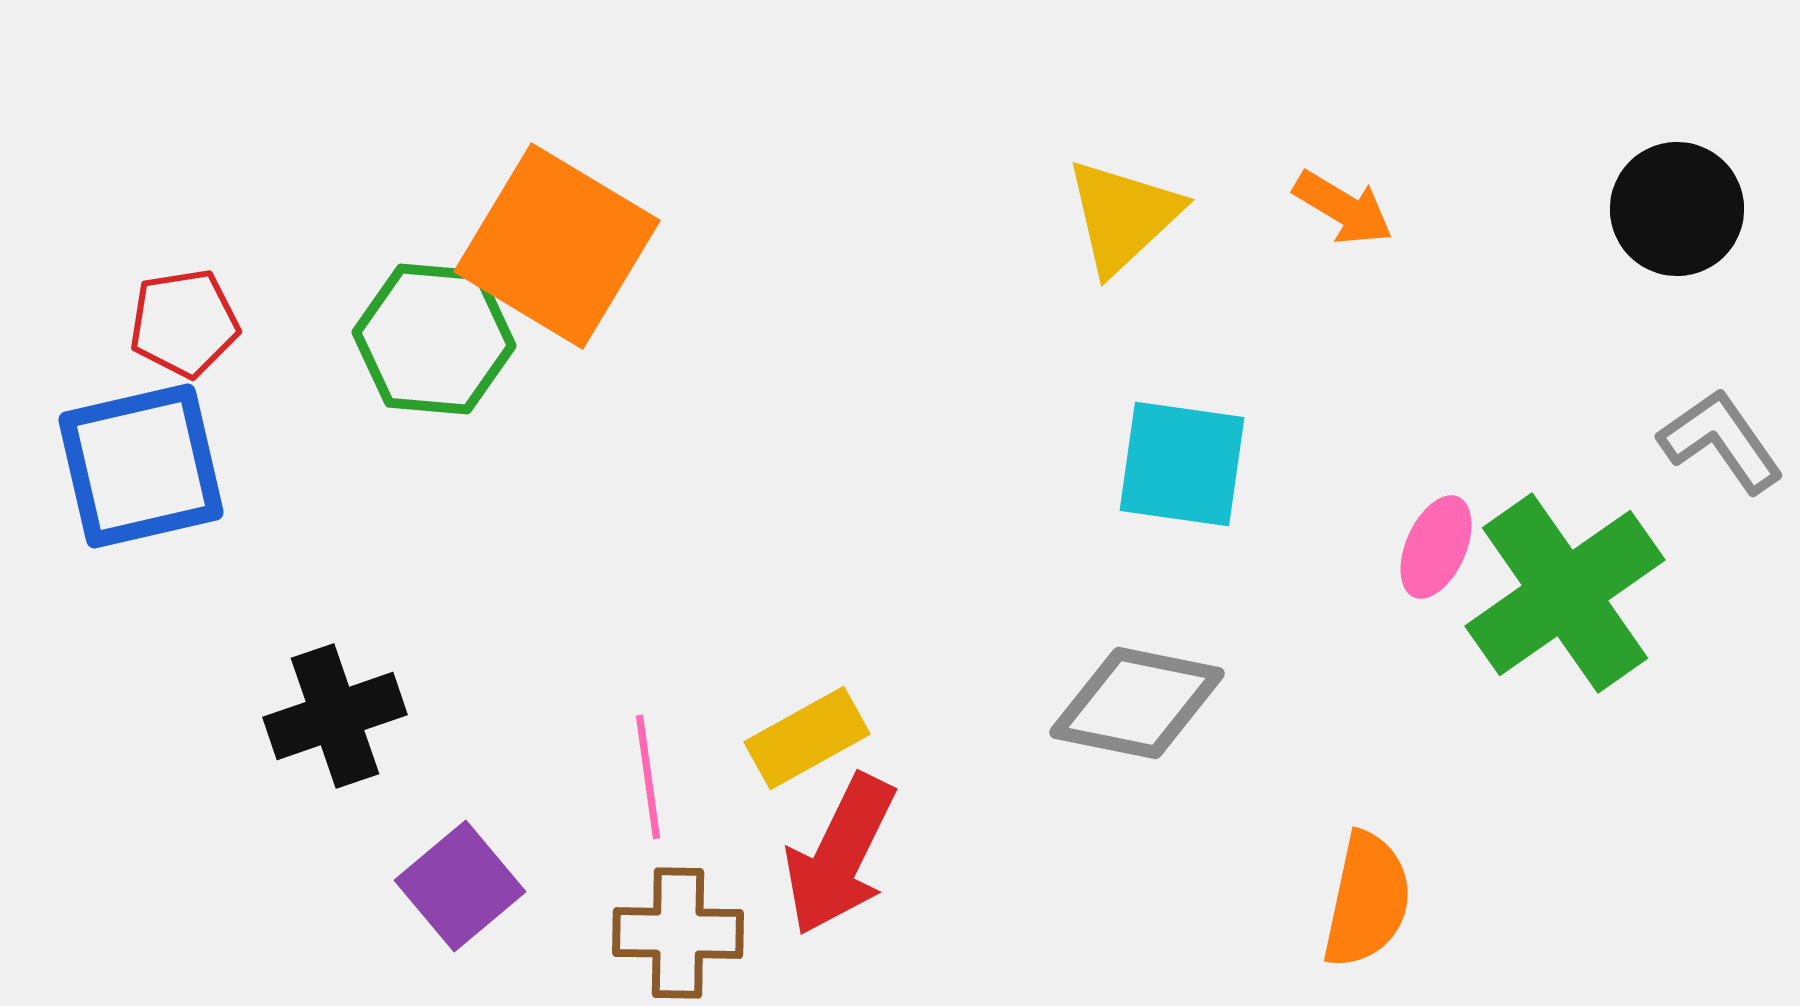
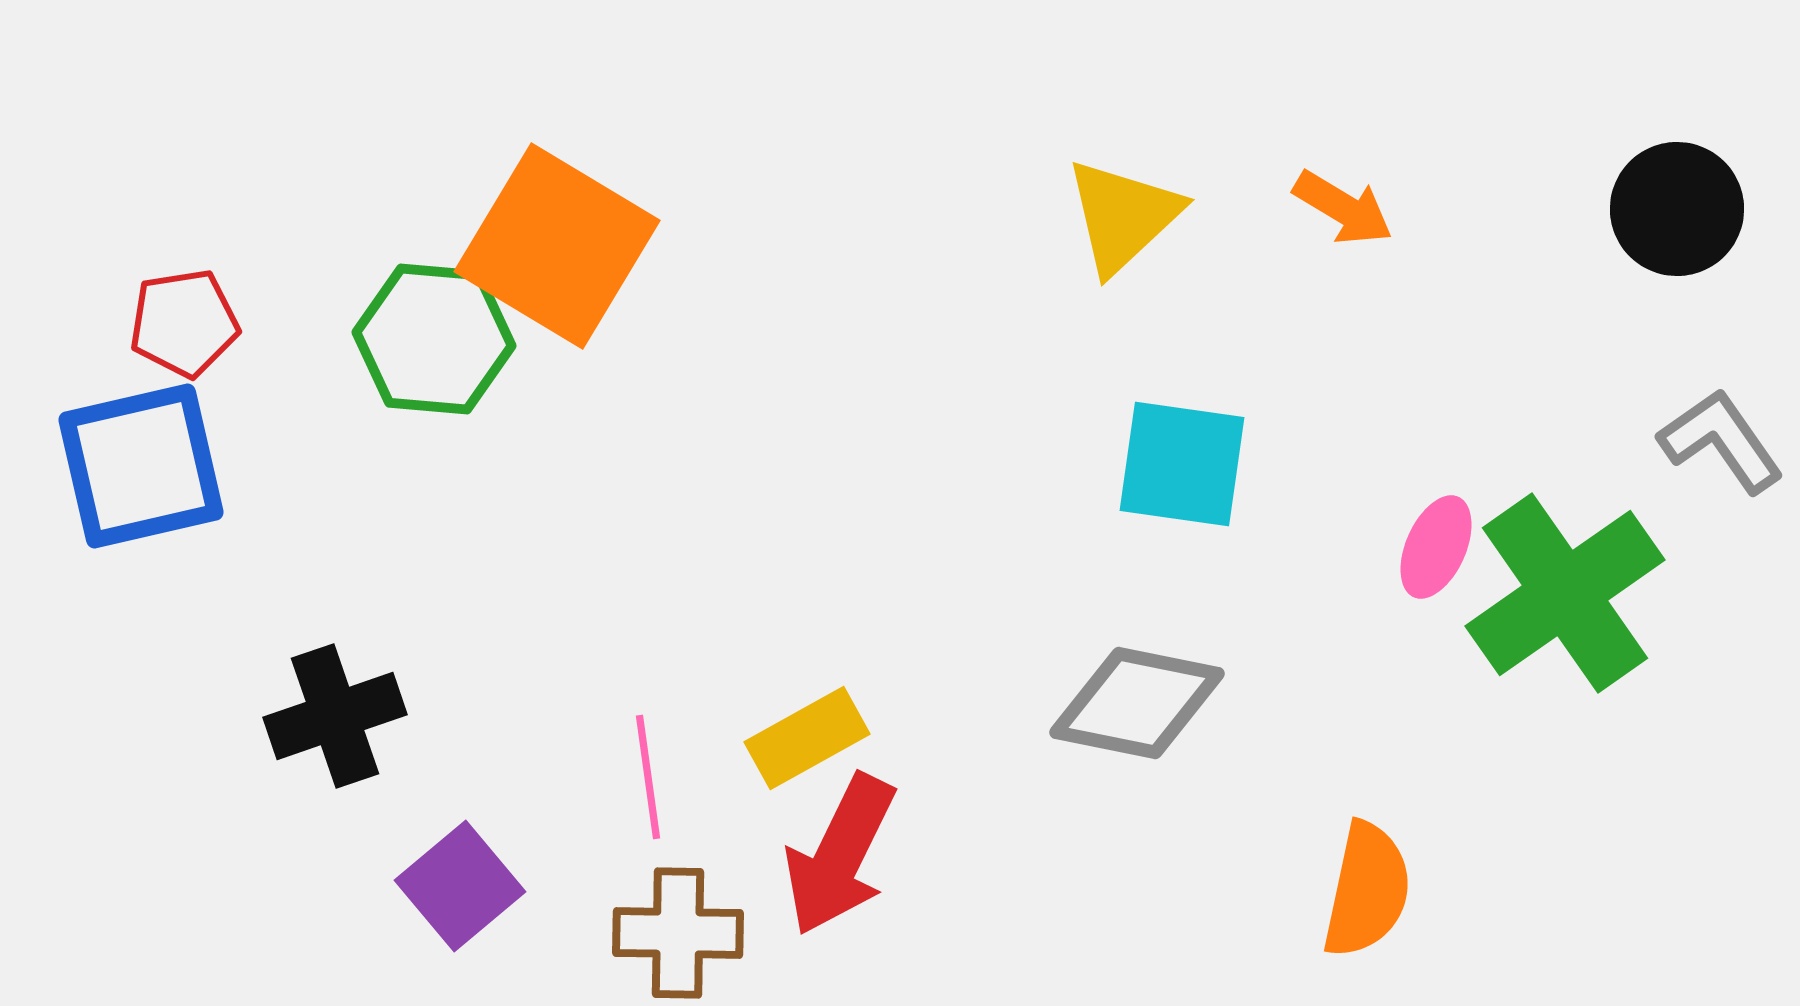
orange semicircle: moved 10 px up
